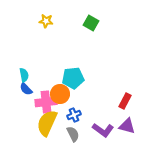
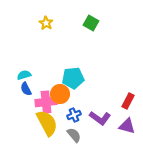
yellow star: moved 2 px down; rotated 24 degrees clockwise
cyan semicircle: rotated 96 degrees counterclockwise
blue semicircle: rotated 16 degrees clockwise
red rectangle: moved 3 px right
yellow semicircle: rotated 128 degrees clockwise
purple L-shape: moved 3 px left, 12 px up
gray semicircle: moved 1 px right, 1 px down; rotated 14 degrees counterclockwise
